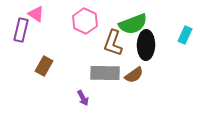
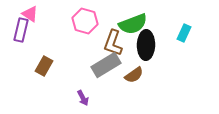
pink triangle: moved 6 px left
pink hexagon: rotated 10 degrees counterclockwise
cyan rectangle: moved 1 px left, 2 px up
gray rectangle: moved 1 px right, 8 px up; rotated 32 degrees counterclockwise
